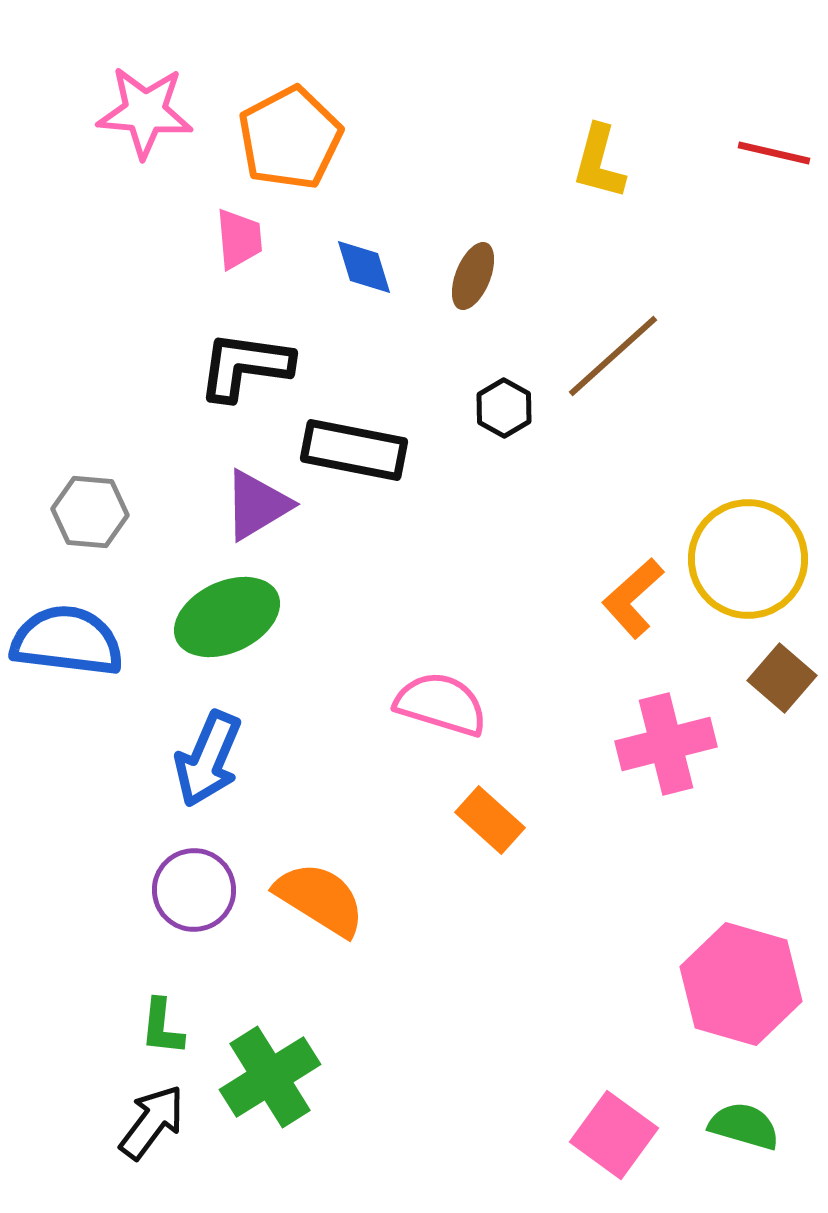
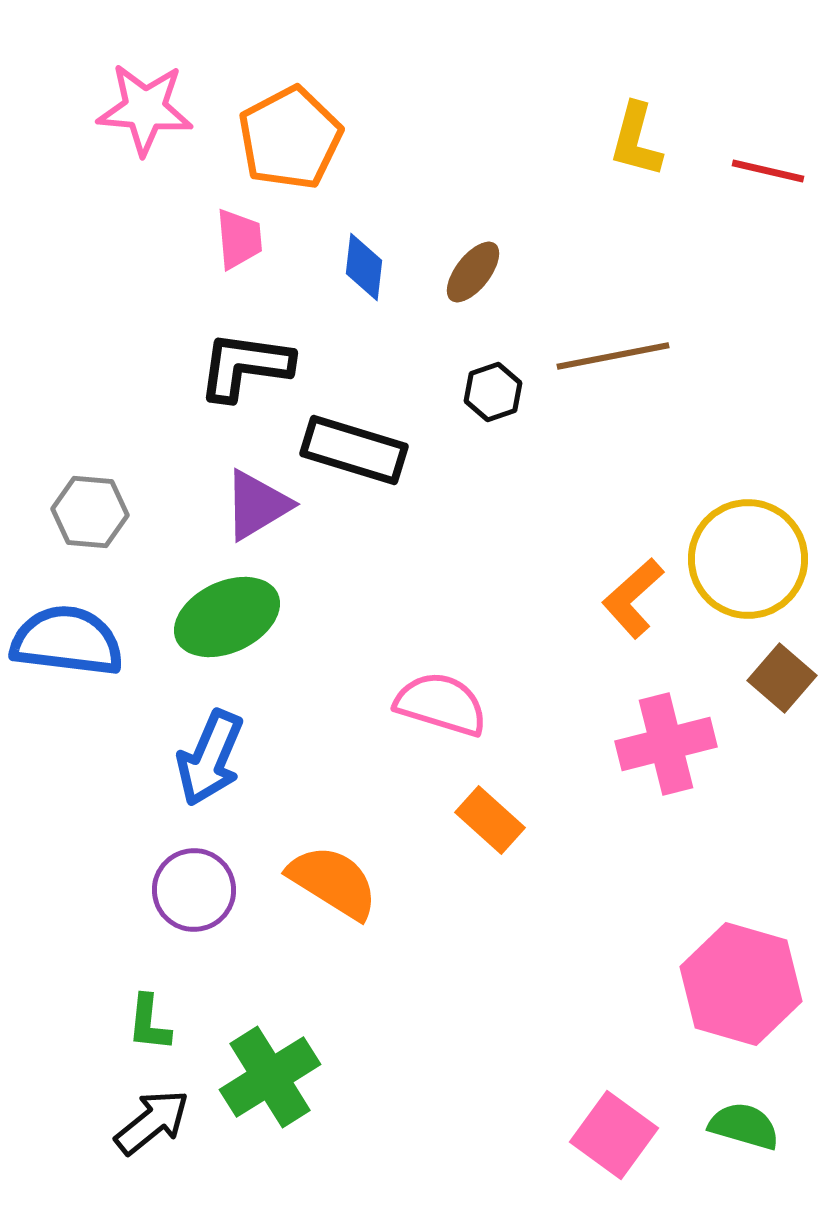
pink star: moved 3 px up
red line: moved 6 px left, 18 px down
yellow L-shape: moved 37 px right, 22 px up
blue diamond: rotated 24 degrees clockwise
brown ellipse: moved 4 px up; rotated 16 degrees clockwise
brown line: rotated 31 degrees clockwise
black hexagon: moved 11 px left, 16 px up; rotated 12 degrees clockwise
black rectangle: rotated 6 degrees clockwise
blue arrow: moved 2 px right, 1 px up
orange semicircle: moved 13 px right, 17 px up
green L-shape: moved 13 px left, 4 px up
black arrow: rotated 14 degrees clockwise
